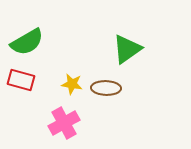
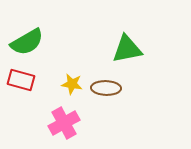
green triangle: rotated 24 degrees clockwise
